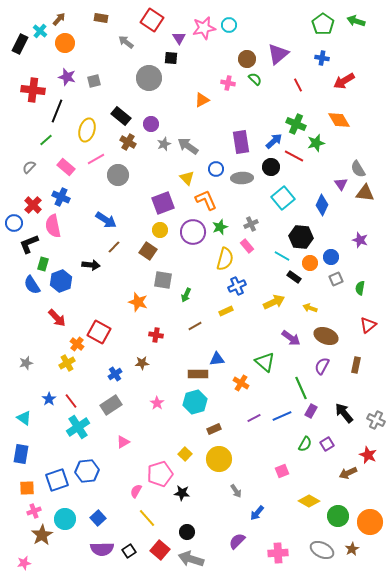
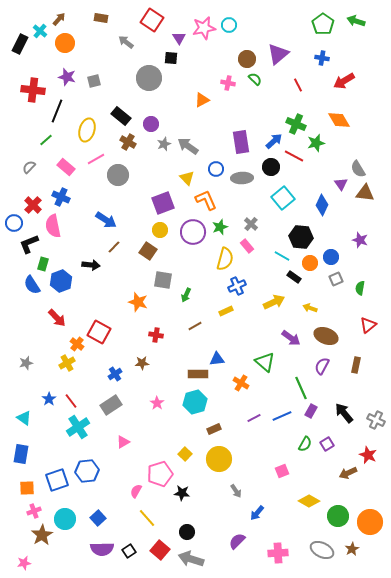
gray cross at (251, 224): rotated 24 degrees counterclockwise
